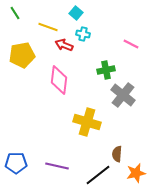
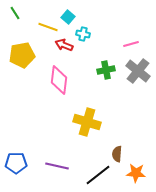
cyan square: moved 8 px left, 4 px down
pink line: rotated 42 degrees counterclockwise
gray cross: moved 15 px right, 24 px up
orange star: rotated 18 degrees clockwise
